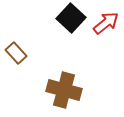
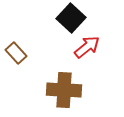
red arrow: moved 19 px left, 24 px down
brown cross: rotated 12 degrees counterclockwise
